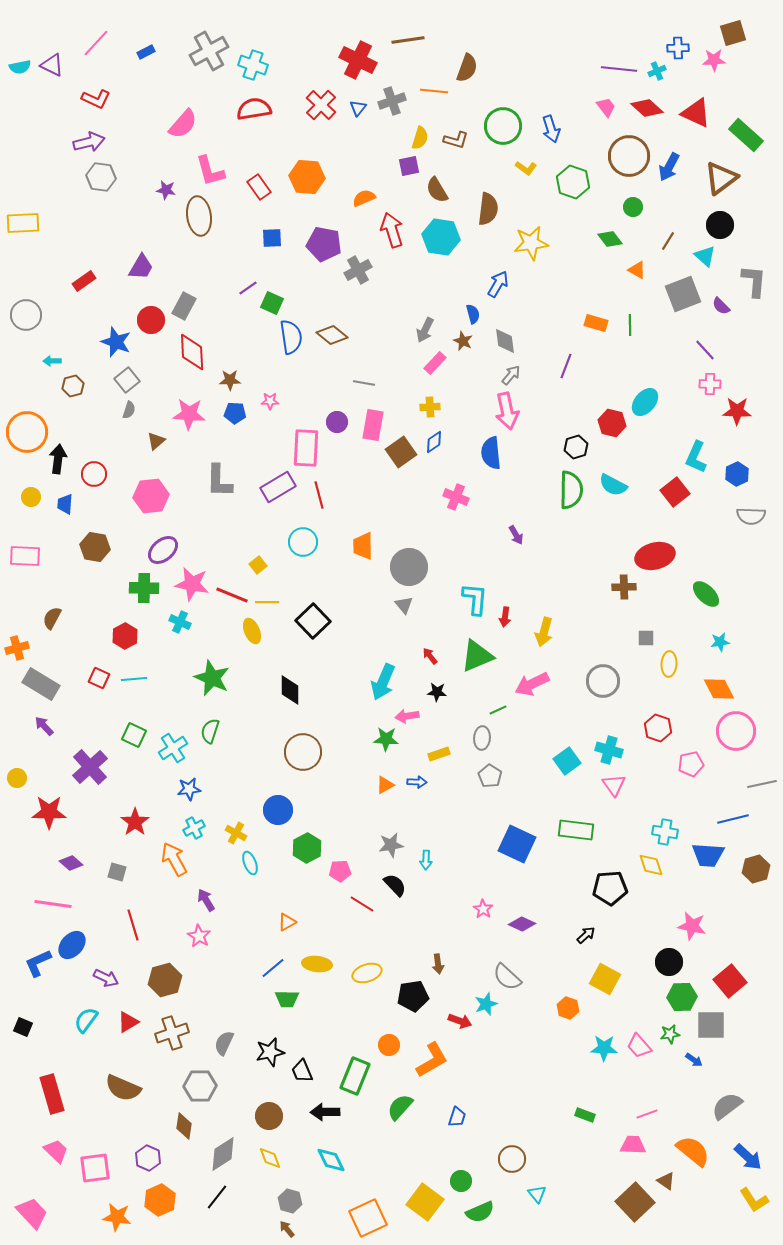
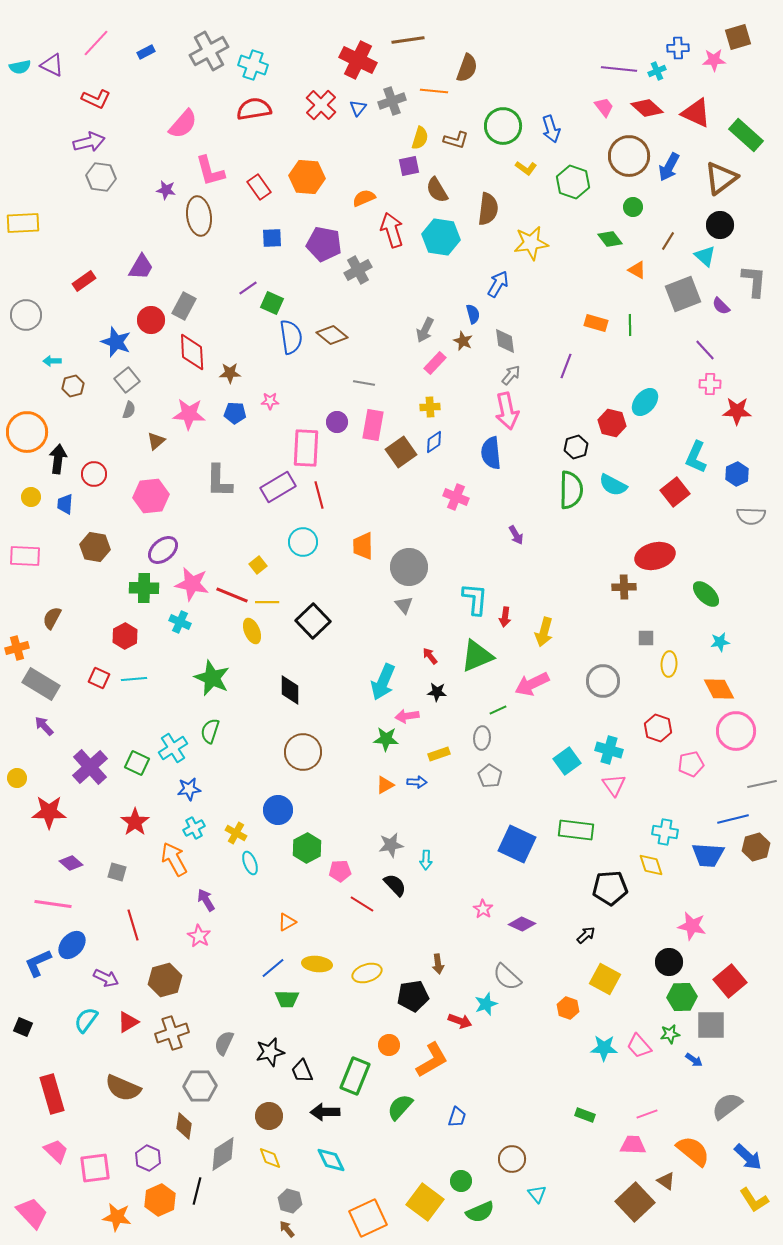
brown square at (733, 33): moved 5 px right, 4 px down
pink trapezoid at (606, 107): moved 2 px left
brown star at (230, 380): moved 7 px up
green square at (134, 735): moved 3 px right, 28 px down
brown hexagon at (756, 869): moved 22 px up
black line at (217, 1197): moved 20 px left, 6 px up; rotated 24 degrees counterclockwise
